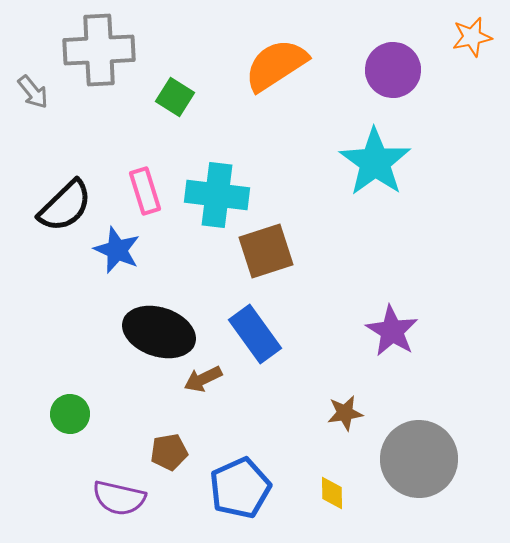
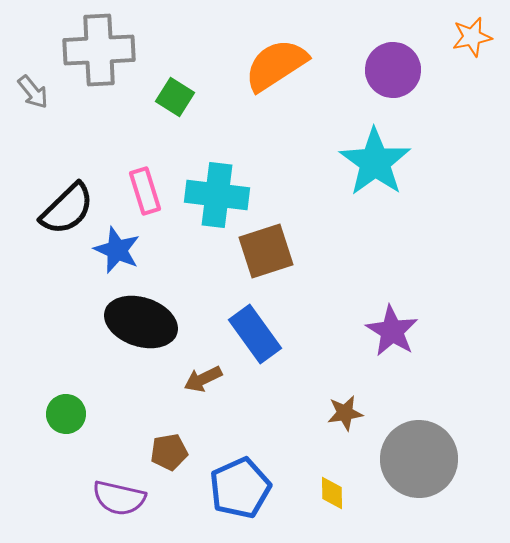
black semicircle: moved 2 px right, 3 px down
black ellipse: moved 18 px left, 10 px up
green circle: moved 4 px left
